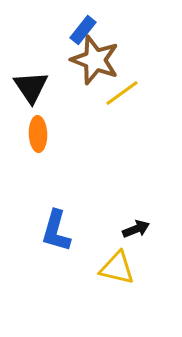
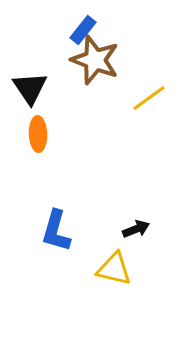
black triangle: moved 1 px left, 1 px down
yellow line: moved 27 px right, 5 px down
yellow triangle: moved 3 px left, 1 px down
